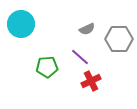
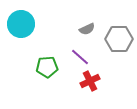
red cross: moved 1 px left
